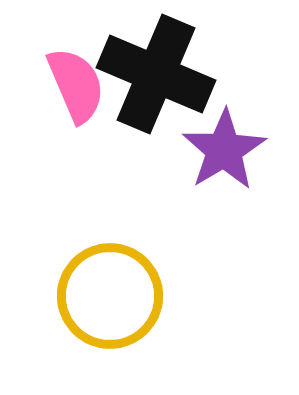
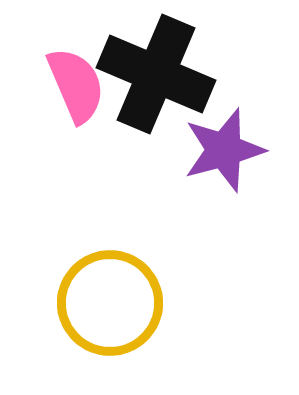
purple star: rotated 16 degrees clockwise
yellow circle: moved 7 px down
